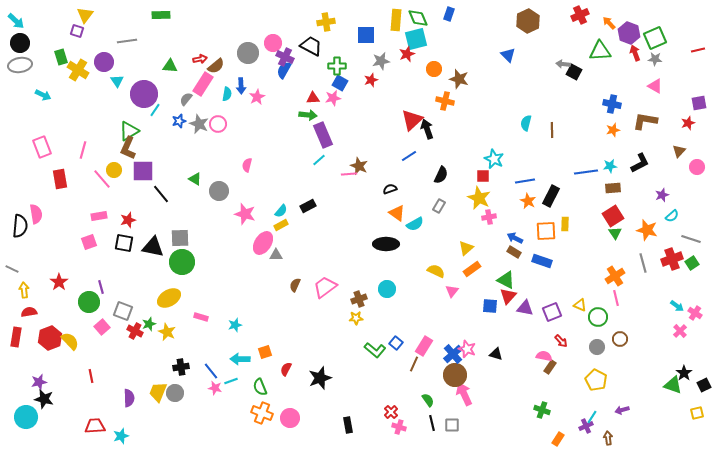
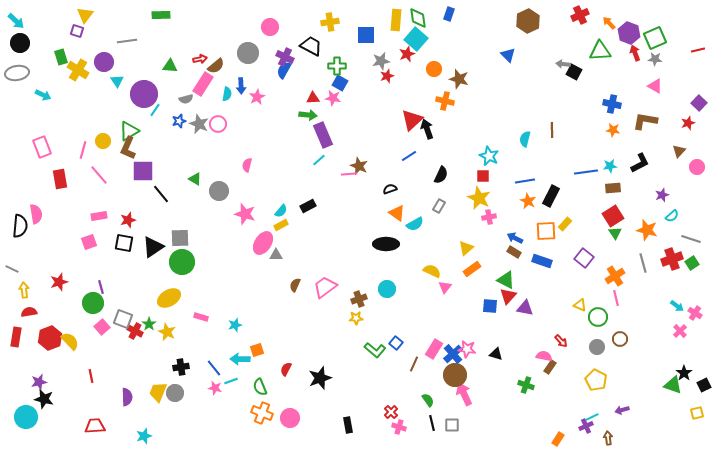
green diamond at (418, 18): rotated 15 degrees clockwise
yellow cross at (326, 22): moved 4 px right
cyan square at (416, 39): rotated 35 degrees counterclockwise
pink circle at (273, 43): moved 3 px left, 16 px up
gray ellipse at (20, 65): moved 3 px left, 8 px down
red star at (371, 80): moved 16 px right, 4 px up
pink star at (333, 98): rotated 21 degrees clockwise
gray semicircle at (186, 99): rotated 144 degrees counterclockwise
purple square at (699, 103): rotated 35 degrees counterclockwise
cyan semicircle at (526, 123): moved 1 px left, 16 px down
orange star at (613, 130): rotated 24 degrees clockwise
cyan star at (494, 159): moved 5 px left, 3 px up
yellow circle at (114, 170): moved 11 px left, 29 px up
pink line at (102, 179): moved 3 px left, 4 px up
yellow rectangle at (565, 224): rotated 40 degrees clockwise
black triangle at (153, 247): rotated 45 degrees counterclockwise
yellow semicircle at (436, 271): moved 4 px left
red star at (59, 282): rotated 18 degrees clockwise
pink triangle at (452, 291): moved 7 px left, 4 px up
green circle at (89, 302): moved 4 px right, 1 px down
gray square at (123, 311): moved 8 px down
purple square at (552, 312): moved 32 px right, 54 px up; rotated 30 degrees counterclockwise
green star at (149, 324): rotated 16 degrees counterclockwise
pink rectangle at (424, 346): moved 10 px right, 3 px down
pink star at (467, 349): rotated 12 degrees counterclockwise
orange square at (265, 352): moved 8 px left, 2 px up
blue line at (211, 371): moved 3 px right, 3 px up
purple semicircle at (129, 398): moved 2 px left, 1 px up
green cross at (542, 410): moved 16 px left, 25 px up
cyan line at (592, 417): rotated 32 degrees clockwise
cyan star at (121, 436): moved 23 px right
